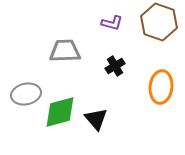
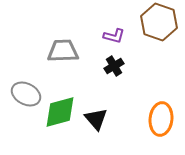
purple L-shape: moved 2 px right, 13 px down
gray trapezoid: moved 2 px left
black cross: moved 1 px left
orange ellipse: moved 32 px down
gray ellipse: rotated 40 degrees clockwise
